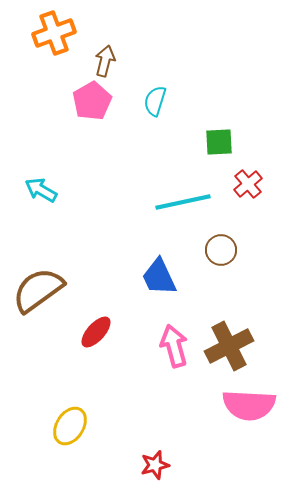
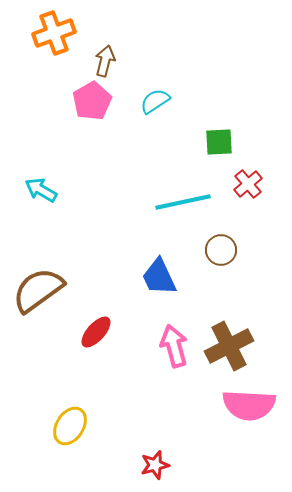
cyan semicircle: rotated 40 degrees clockwise
